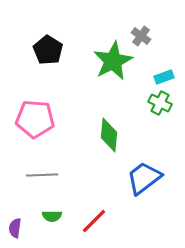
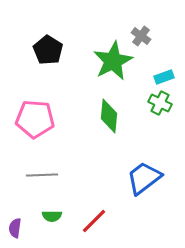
green diamond: moved 19 px up
